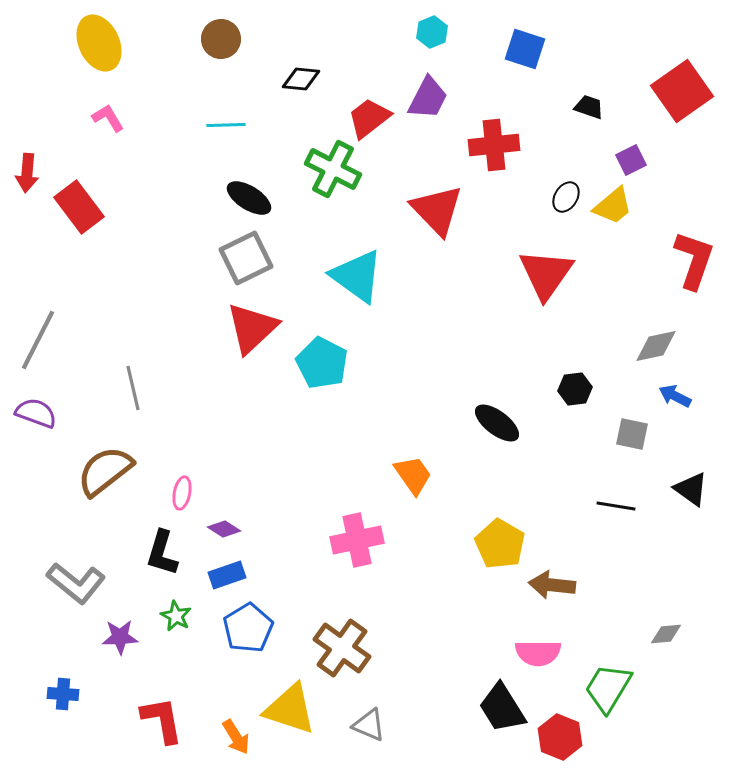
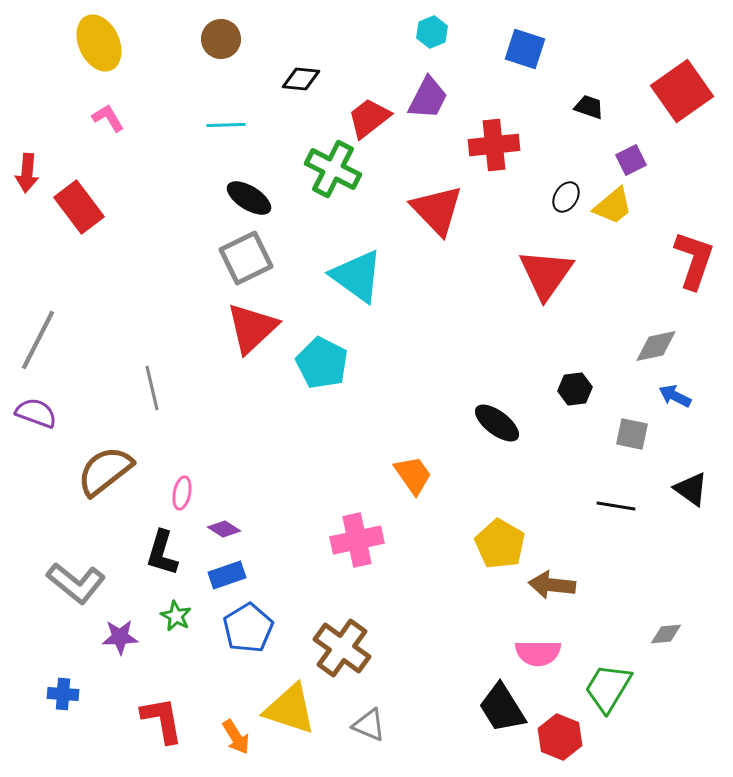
gray line at (133, 388): moved 19 px right
